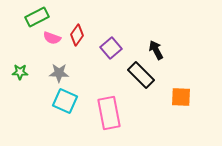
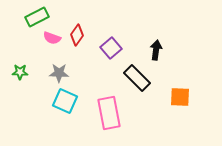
black arrow: rotated 36 degrees clockwise
black rectangle: moved 4 px left, 3 px down
orange square: moved 1 px left
